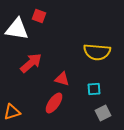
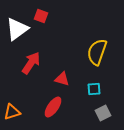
red square: moved 2 px right
white triangle: rotated 45 degrees counterclockwise
yellow semicircle: rotated 104 degrees clockwise
red arrow: rotated 15 degrees counterclockwise
red ellipse: moved 1 px left, 4 px down
